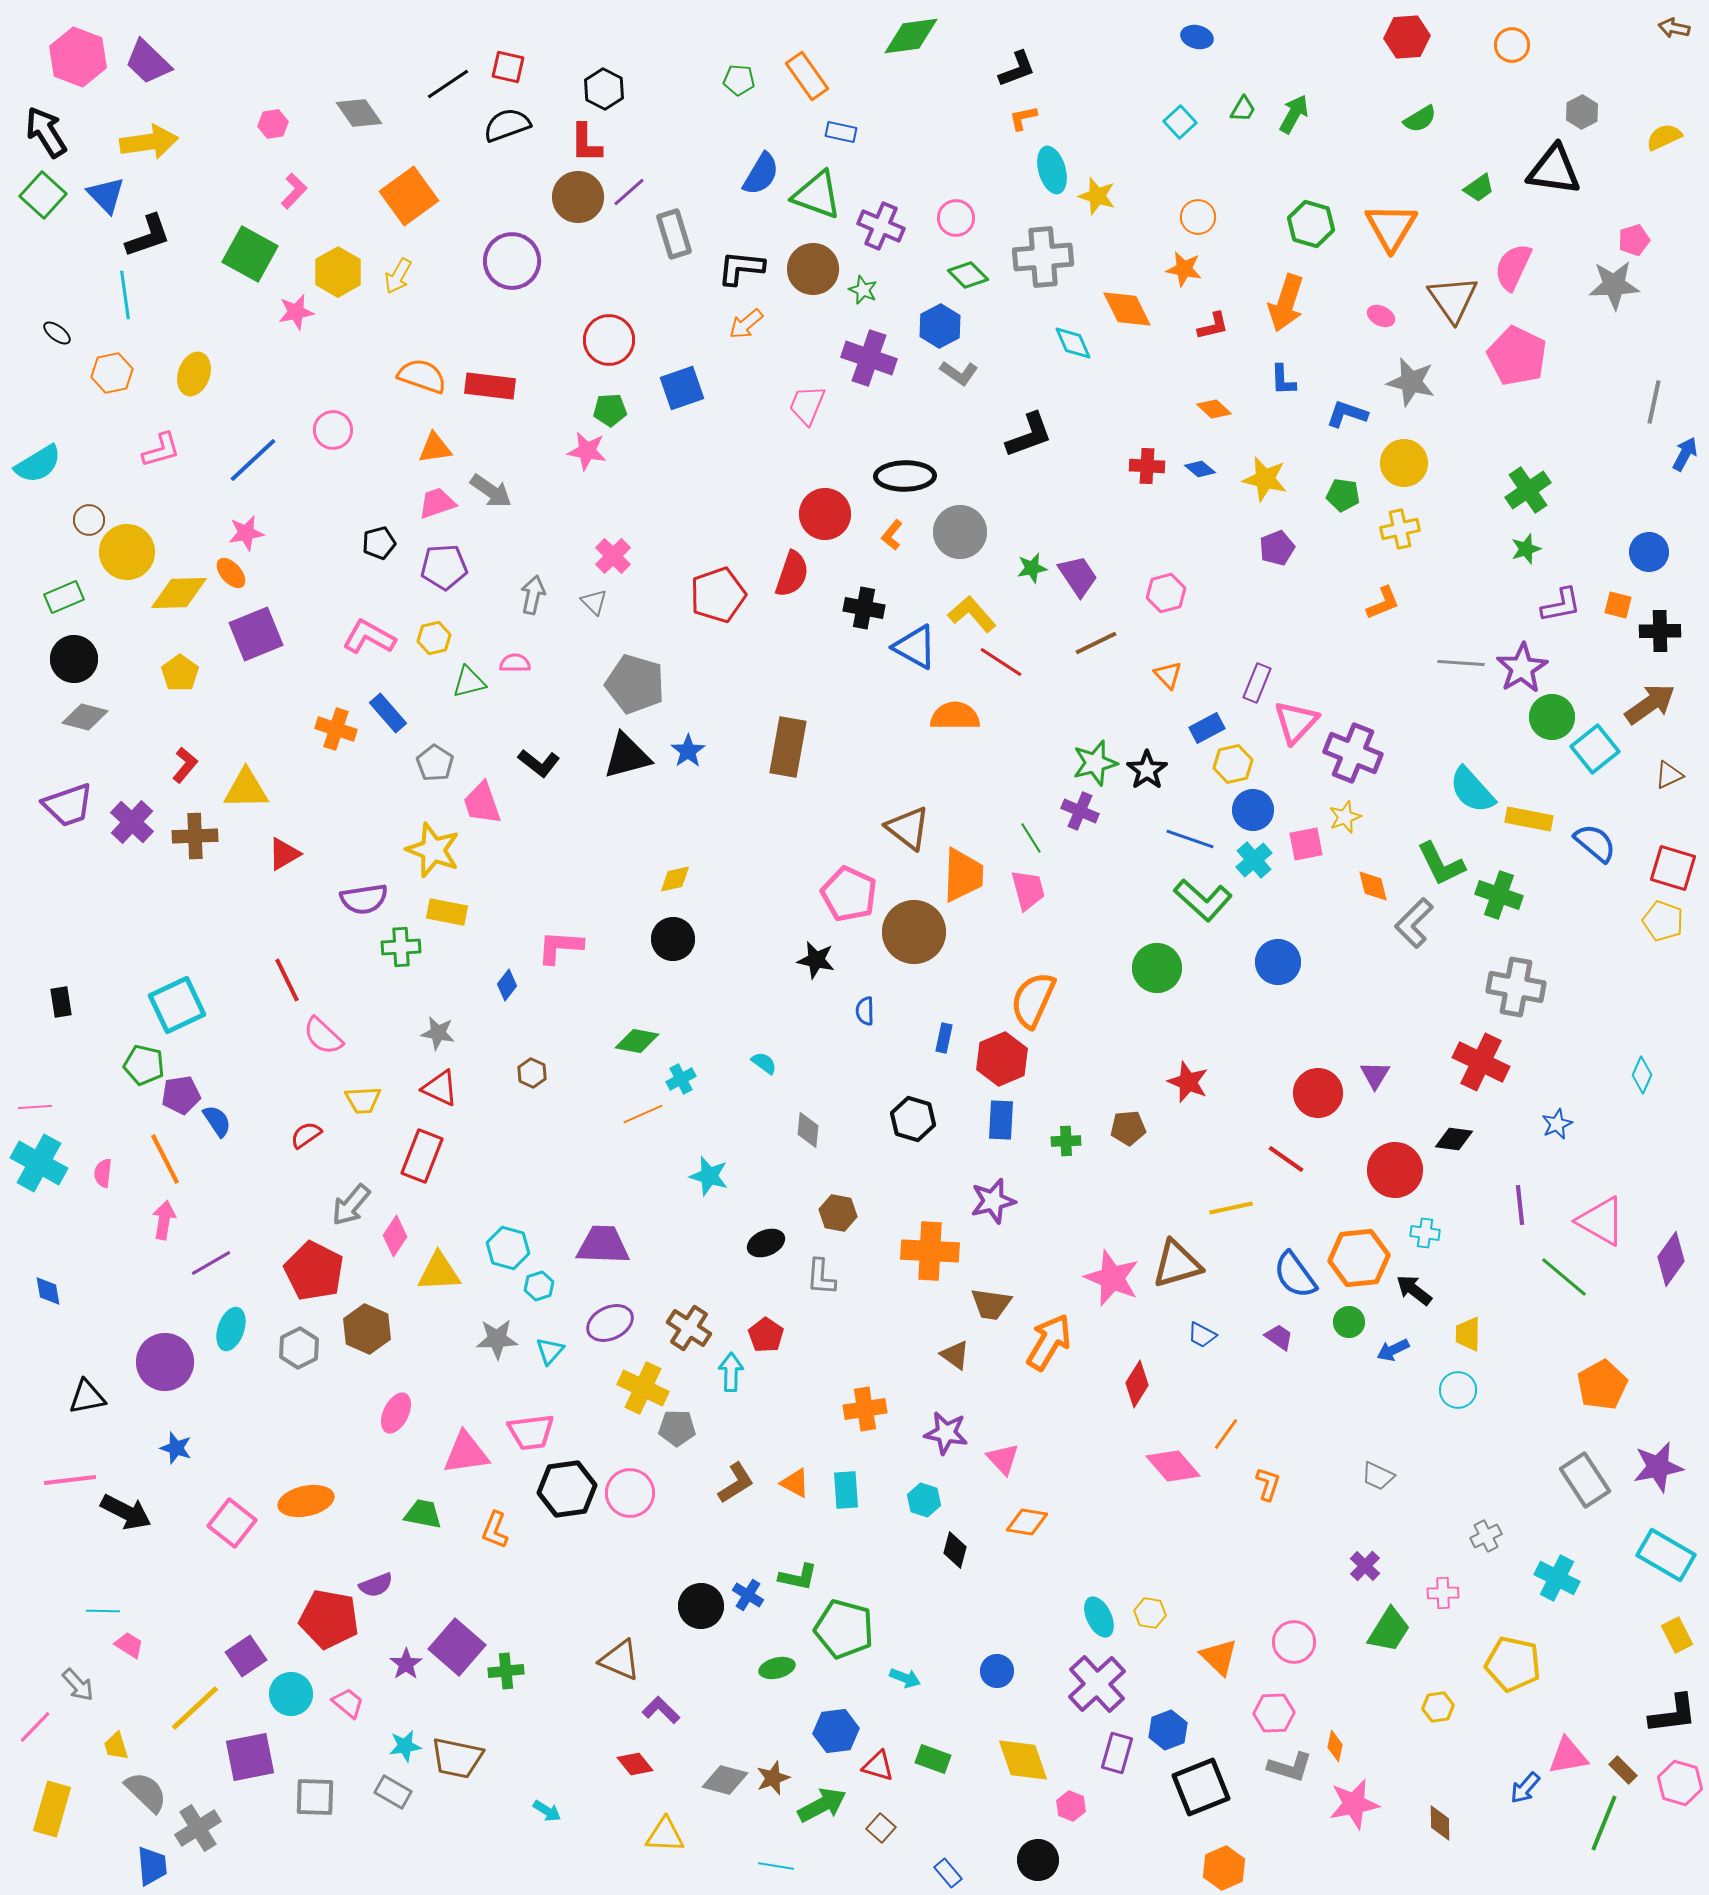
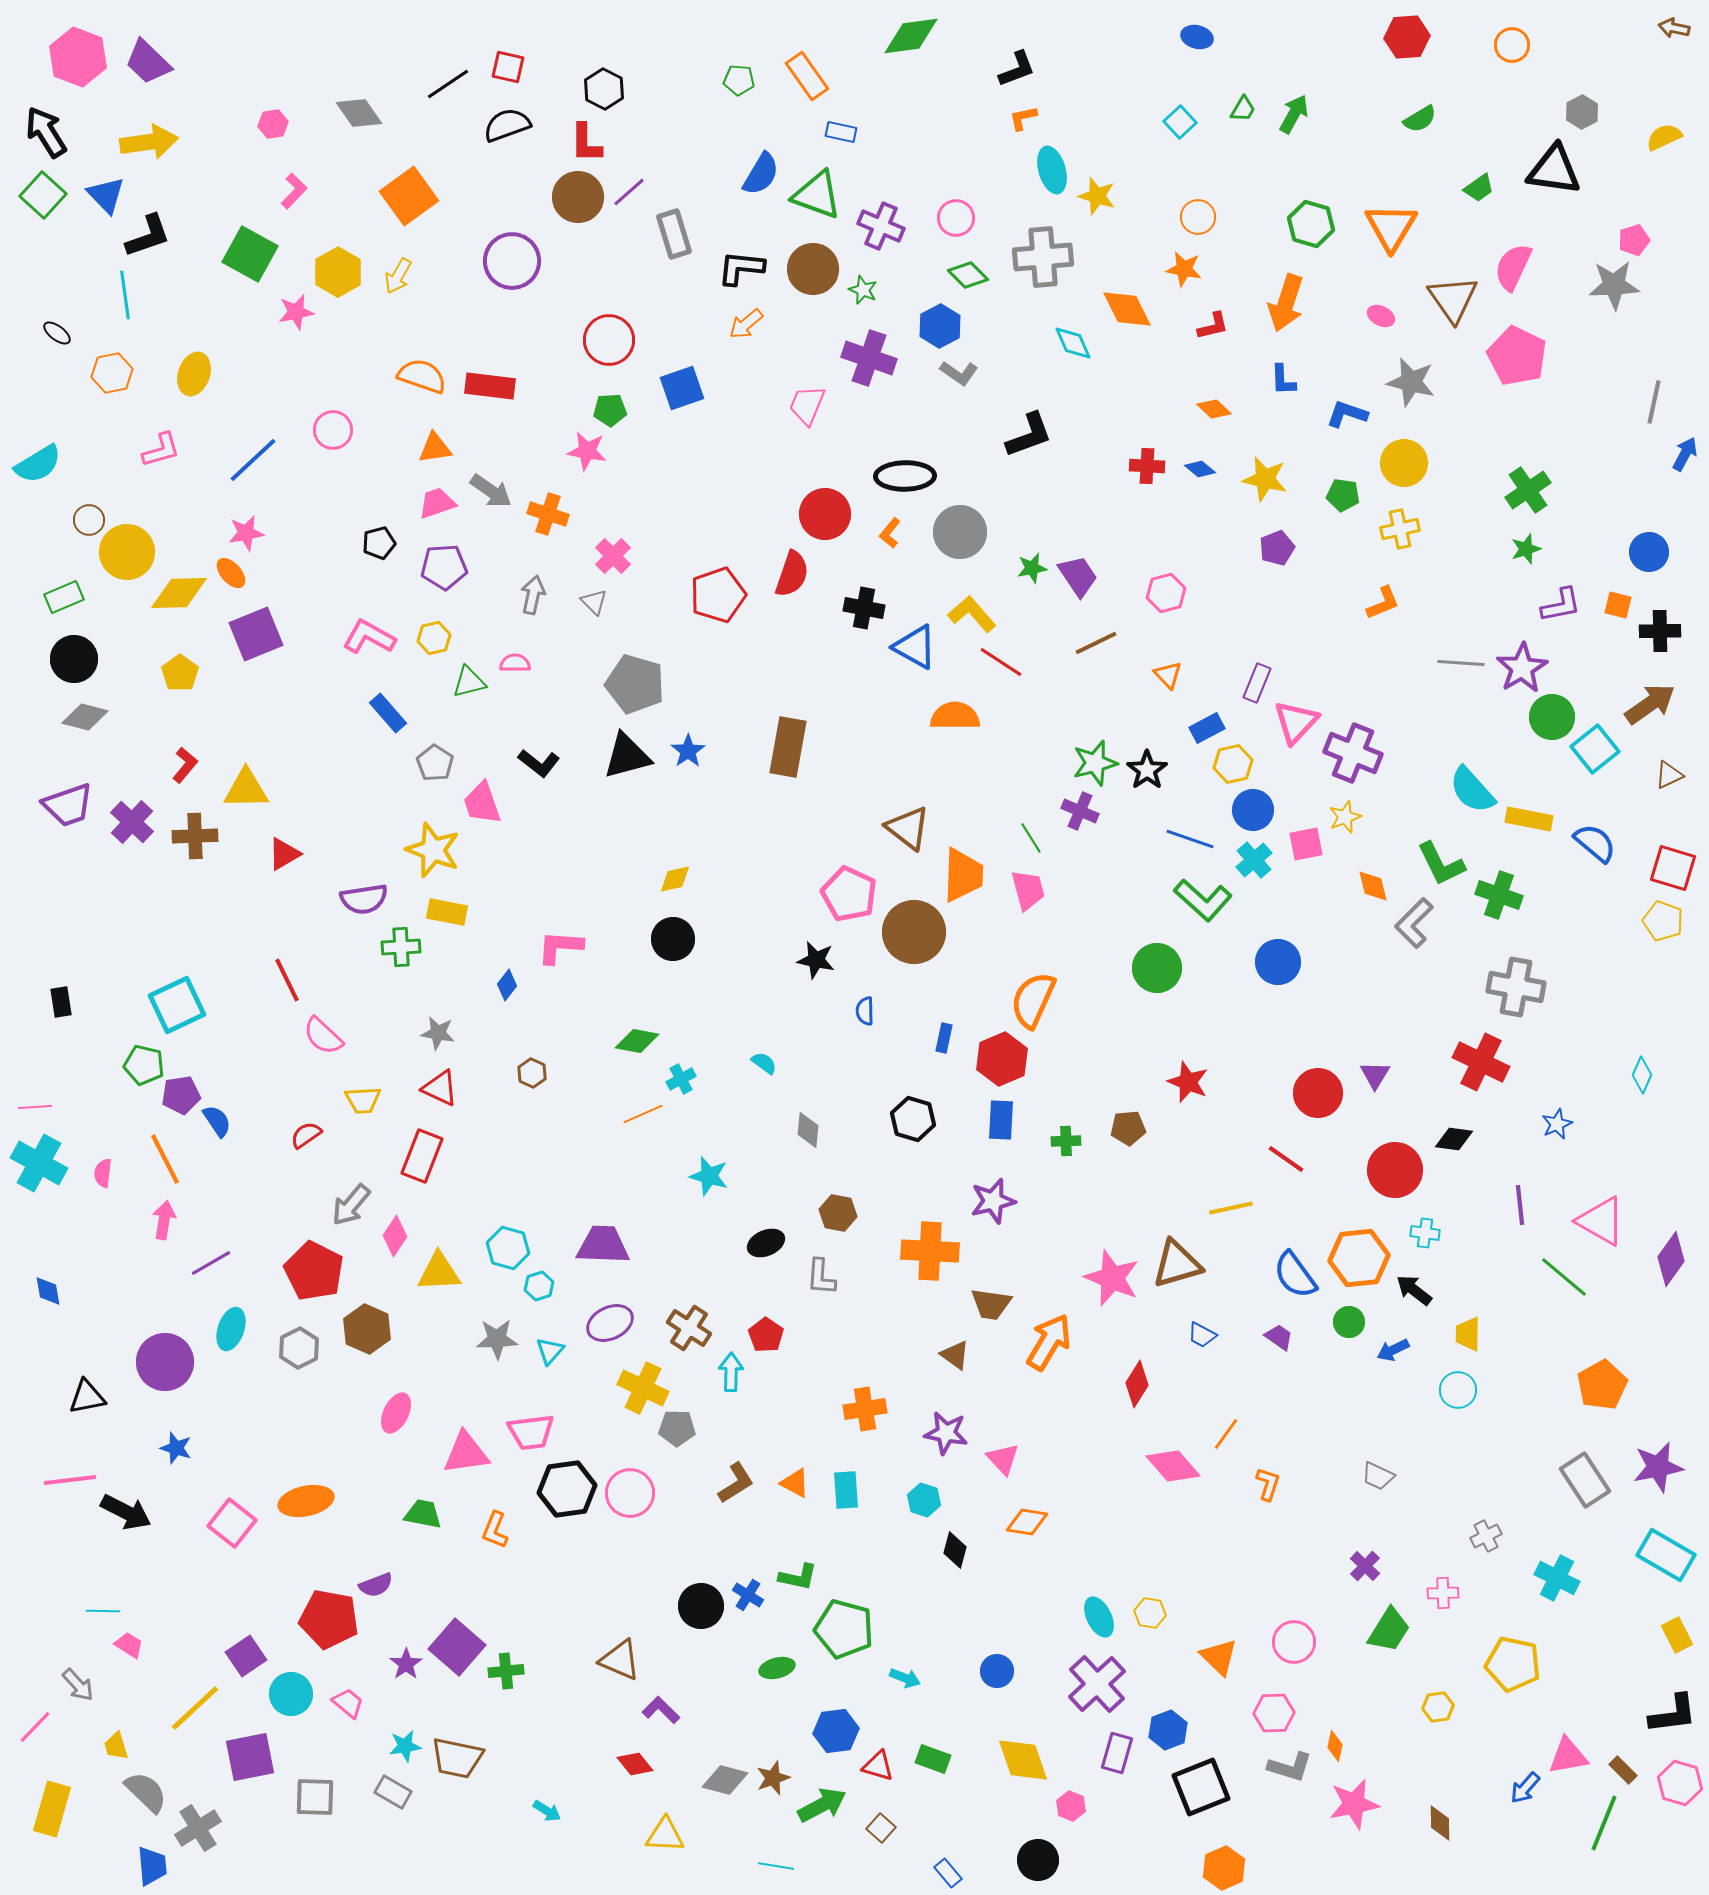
orange L-shape at (892, 535): moved 2 px left, 2 px up
orange cross at (336, 729): moved 212 px right, 215 px up
